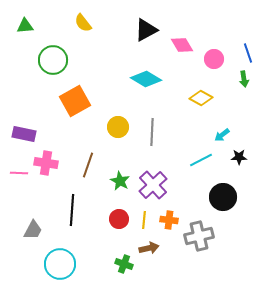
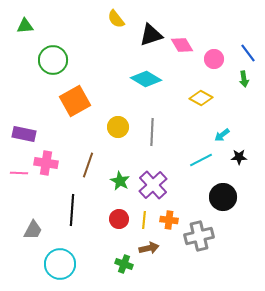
yellow semicircle: moved 33 px right, 4 px up
black triangle: moved 5 px right, 5 px down; rotated 10 degrees clockwise
blue line: rotated 18 degrees counterclockwise
